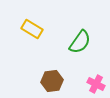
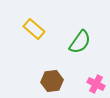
yellow rectangle: moved 2 px right; rotated 10 degrees clockwise
